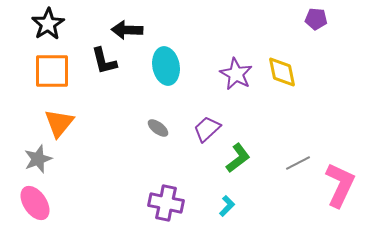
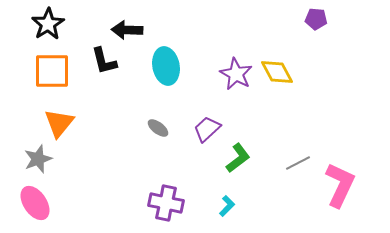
yellow diamond: moved 5 px left; rotated 16 degrees counterclockwise
